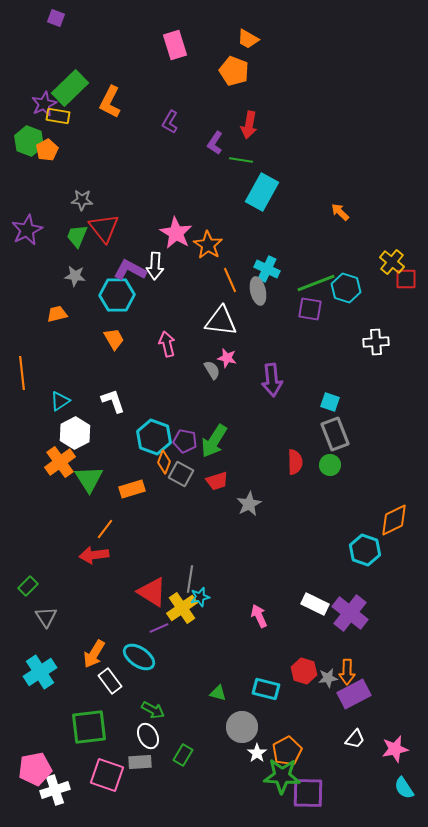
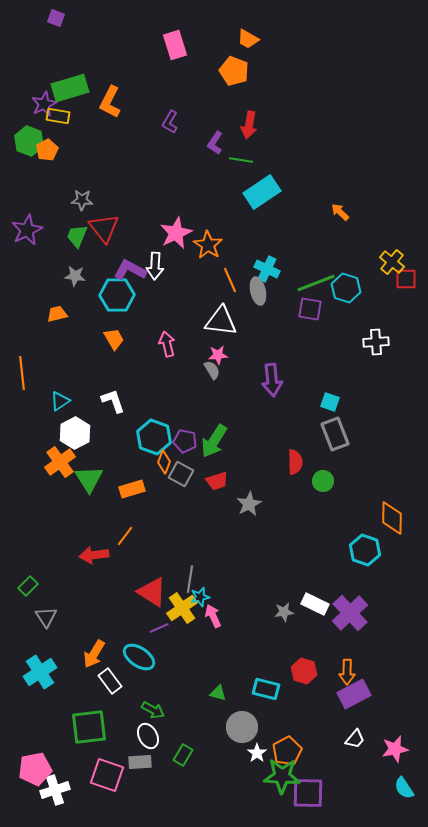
green rectangle at (70, 88): rotated 27 degrees clockwise
cyan rectangle at (262, 192): rotated 27 degrees clockwise
pink star at (176, 233): rotated 16 degrees clockwise
pink star at (227, 358): moved 9 px left, 3 px up; rotated 18 degrees counterclockwise
green circle at (330, 465): moved 7 px left, 16 px down
orange diamond at (394, 520): moved 2 px left, 2 px up; rotated 64 degrees counterclockwise
orange line at (105, 529): moved 20 px right, 7 px down
purple cross at (350, 613): rotated 9 degrees clockwise
pink arrow at (259, 616): moved 46 px left
gray star at (328, 678): moved 44 px left, 66 px up
